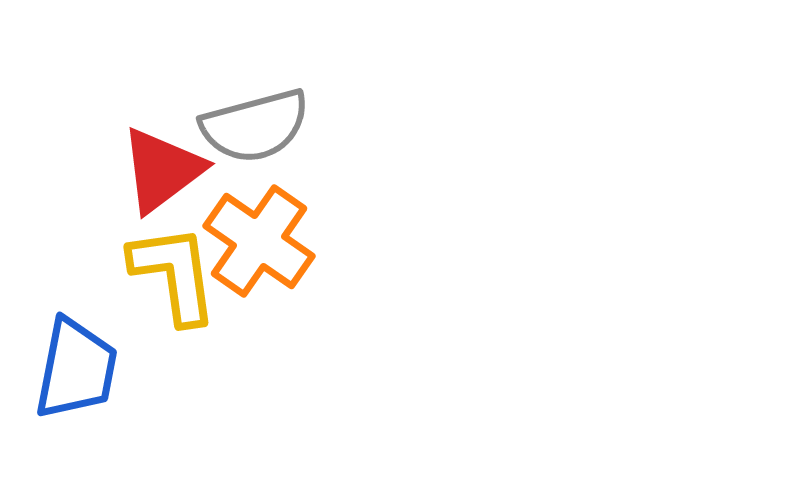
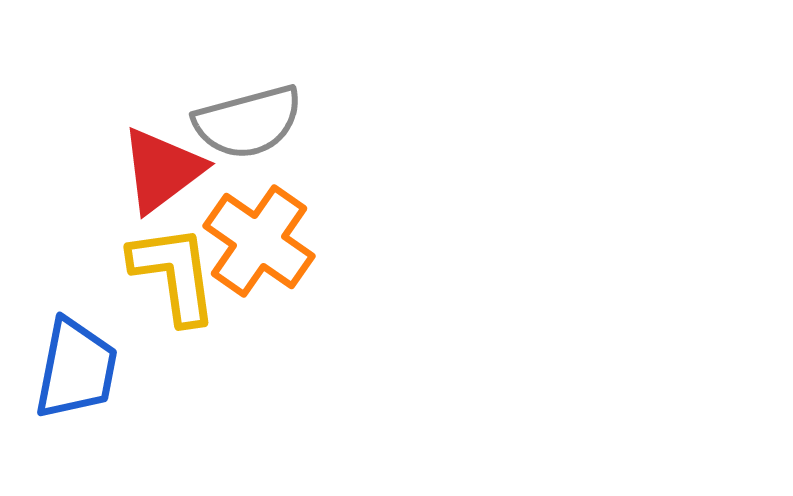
gray semicircle: moved 7 px left, 4 px up
